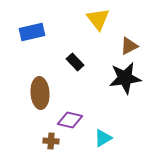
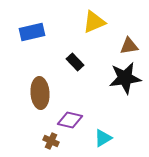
yellow triangle: moved 4 px left, 3 px down; rotated 45 degrees clockwise
brown triangle: rotated 18 degrees clockwise
brown cross: rotated 21 degrees clockwise
